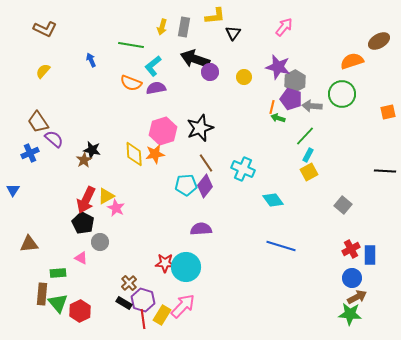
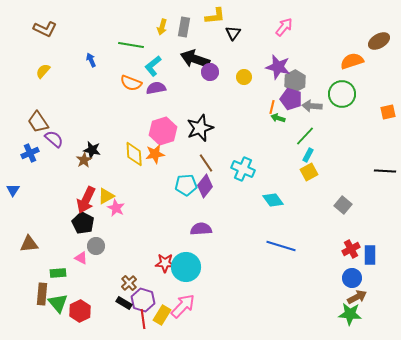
gray circle at (100, 242): moved 4 px left, 4 px down
